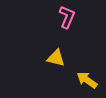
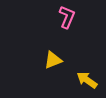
yellow triangle: moved 3 px left, 2 px down; rotated 36 degrees counterclockwise
